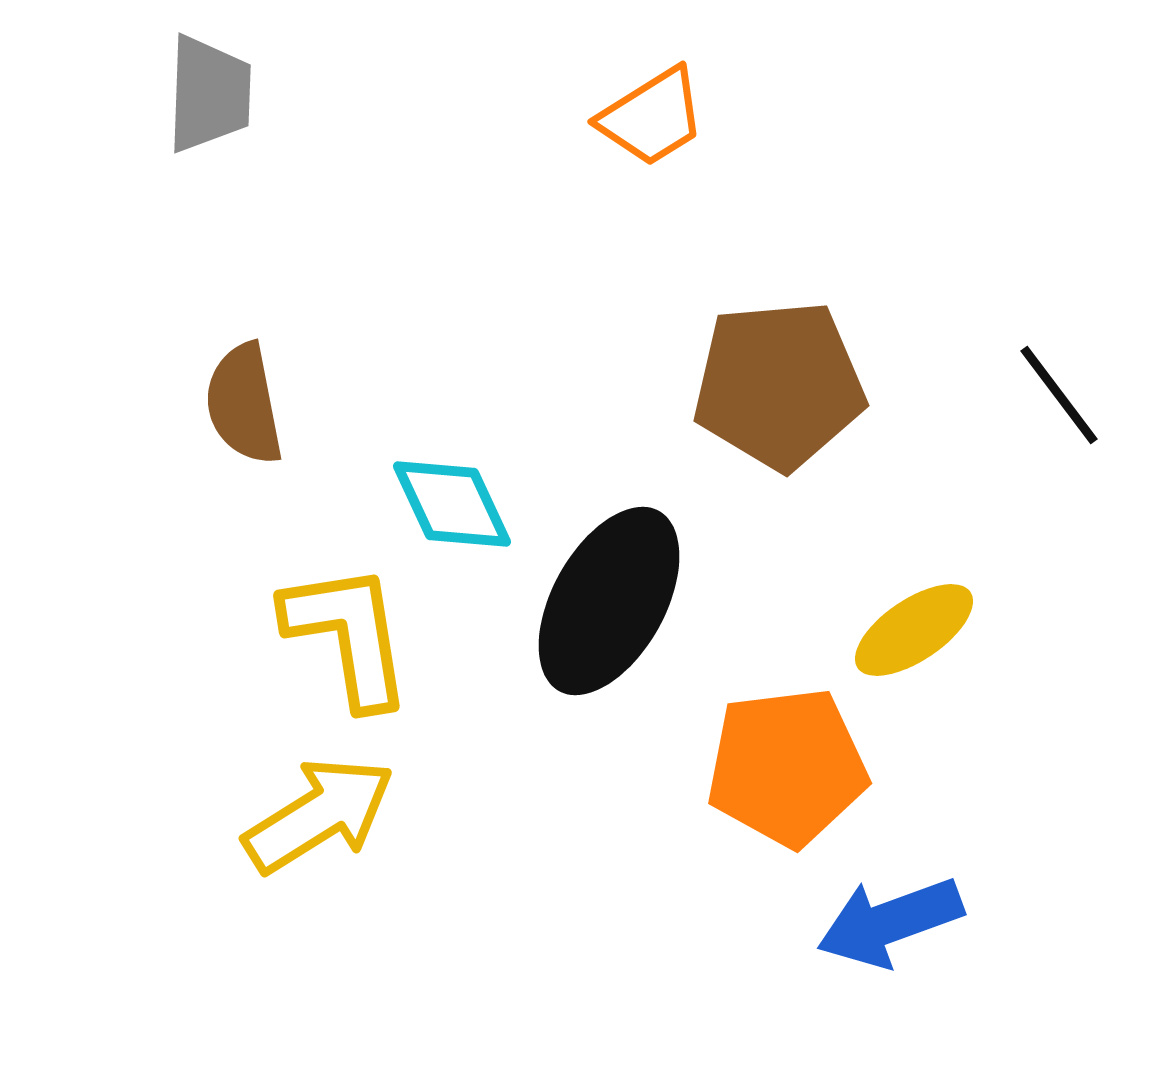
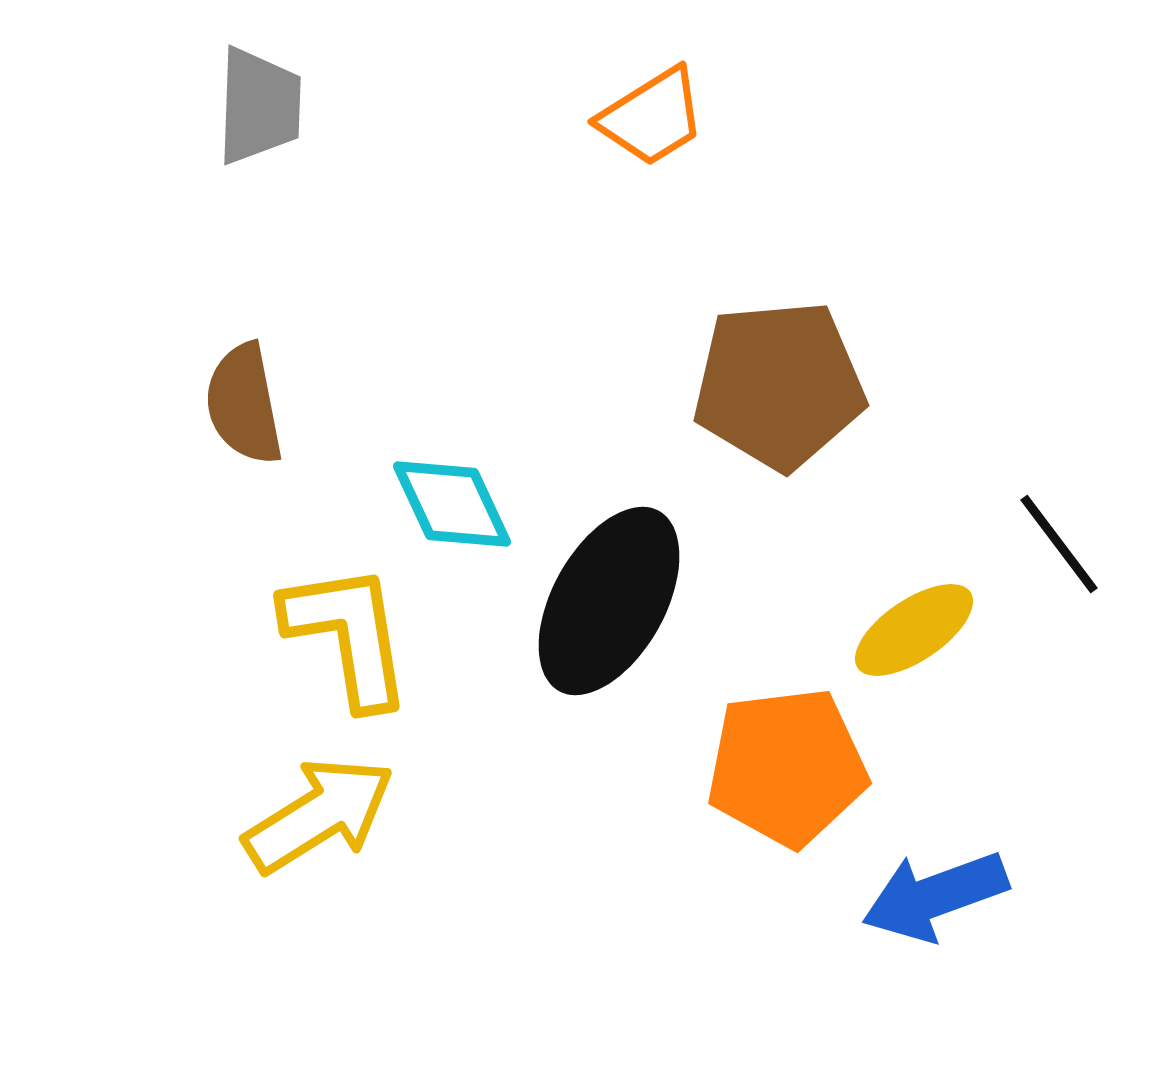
gray trapezoid: moved 50 px right, 12 px down
black line: moved 149 px down
blue arrow: moved 45 px right, 26 px up
